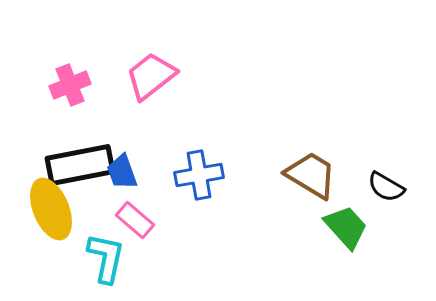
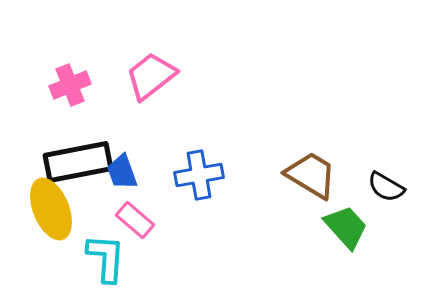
black rectangle: moved 2 px left, 3 px up
cyan L-shape: rotated 8 degrees counterclockwise
